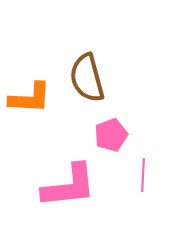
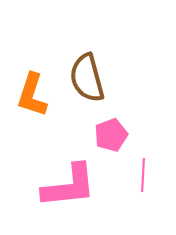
orange L-shape: moved 2 px right, 3 px up; rotated 105 degrees clockwise
